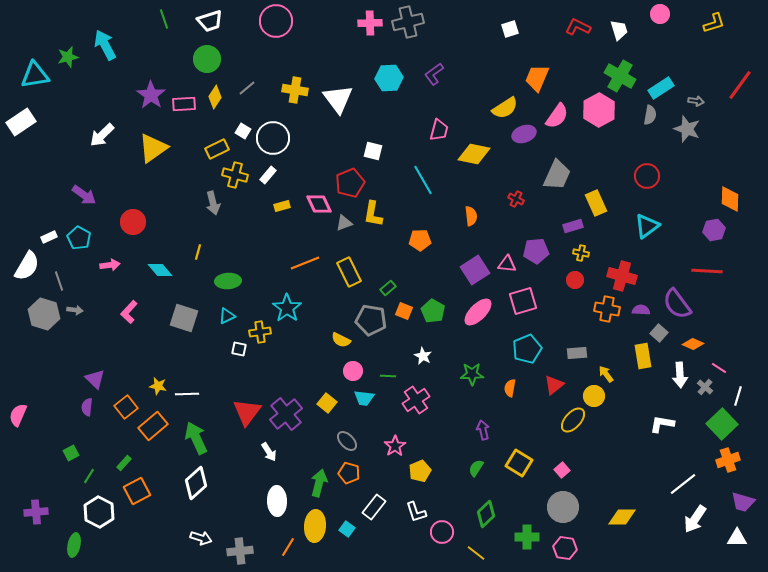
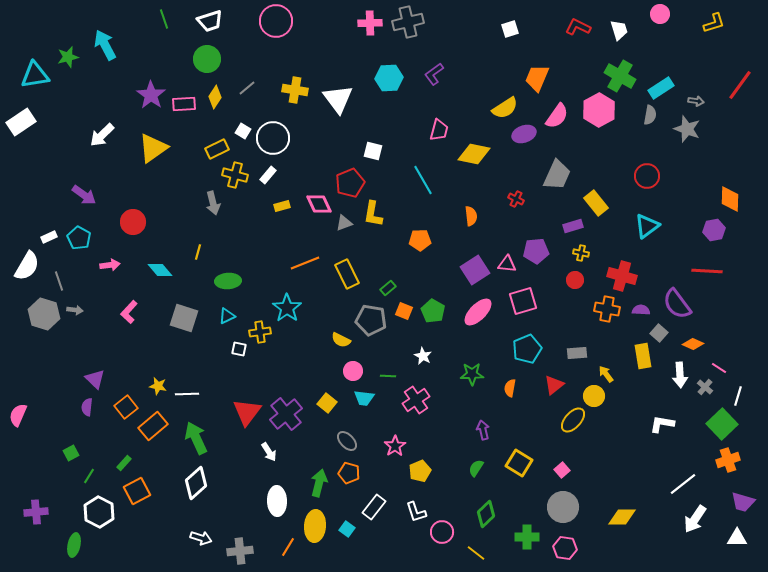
yellow rectangle at (596, 203): rotated 15 degrees counterclockwise
yellow rectangle at (349, 272): moved 2 px left, 2 px down
